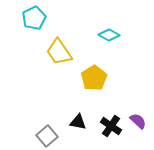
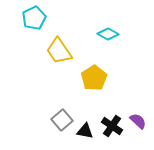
cyan diamond: moved 1 px left, 1 px up
yellow trapezoid: moved 1 px up
black triangle: moved 7 px right, 9 px down
black cross: moved 1 px right
gray square: moved 15 px right, 16 px up
